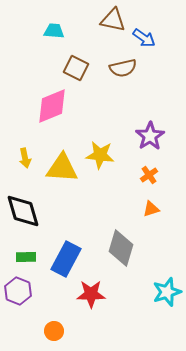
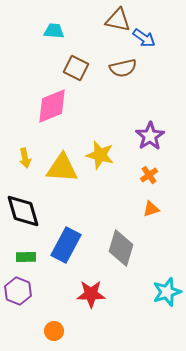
brown triangle: moved 5 px right
yellow star: rotated 8 degrees clockwise
blue rectangle: moved 14 px up
